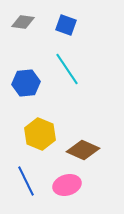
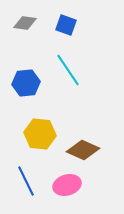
gray diamond: moved 2 px right, 1 px down
cyan line: moved 1 px right, 1 px down
yellow hexagon: rotated 16 degrees counterclockwise
